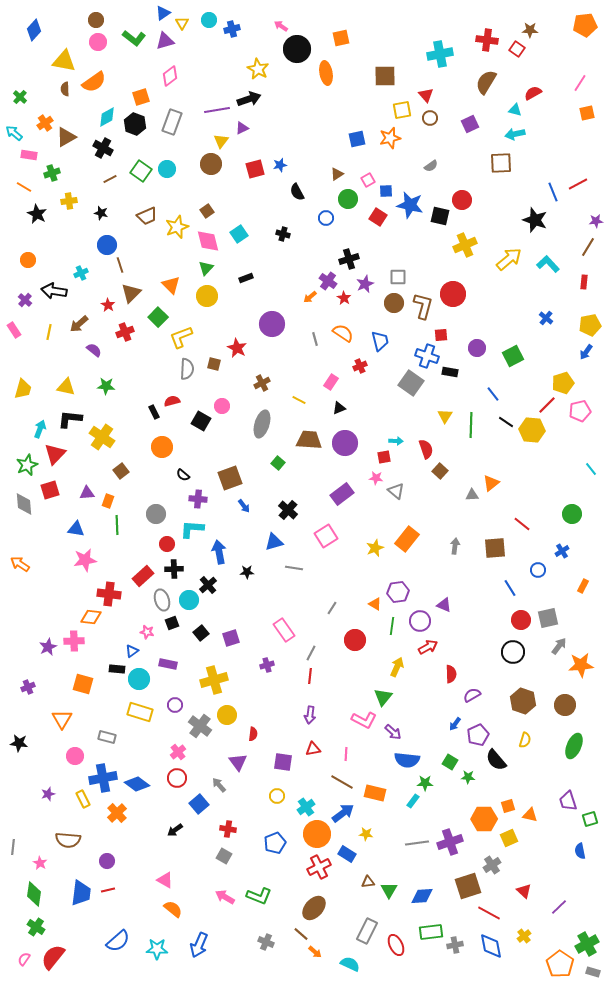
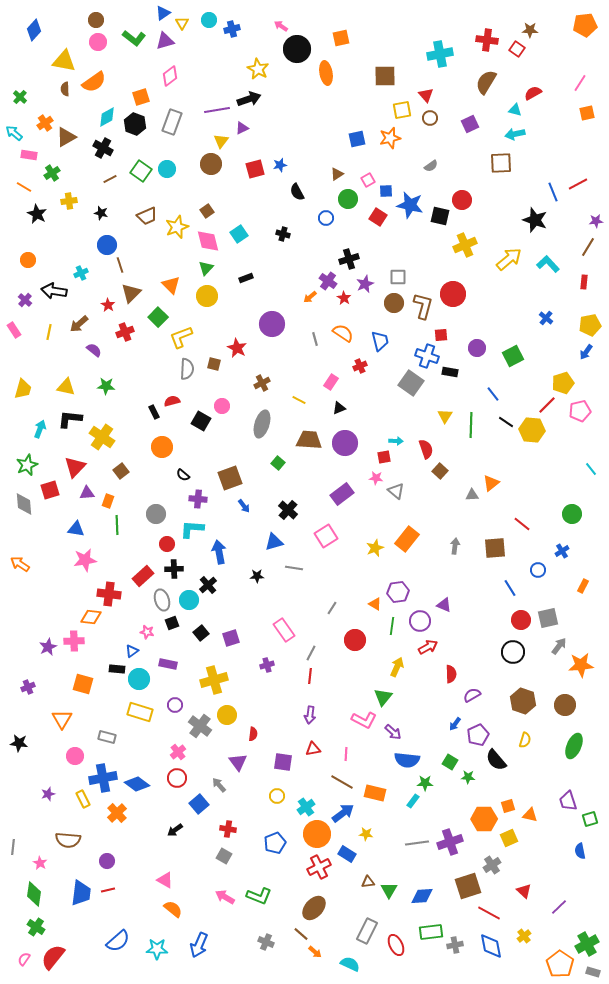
green cross at (52, 173): rotated 14 degrees counterclockwise
red triangle at (55, 454): moved 20 px right, 13 px down
black star at (247, 572): moved 10 px right, 4 px down
